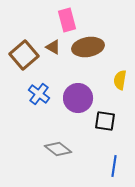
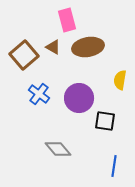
purple circle: moved 1 px right
gray diamond: rotated 12 degrees clockwise
